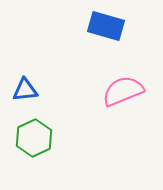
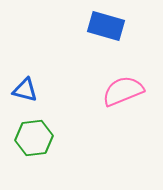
blue triangle: rotated 20 degrees clockwise
green hexagon: rotated 18 degrees clockwise
